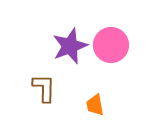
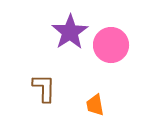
purple star: moved 14 px up; rotated 12 degrees counterclockwise
